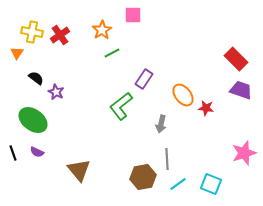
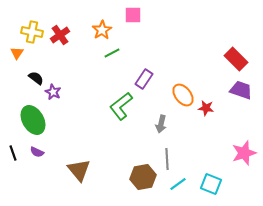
purple star: moved 3 px left
green ellipse: rotated 24 degrees clockwise
